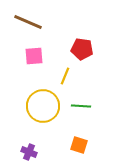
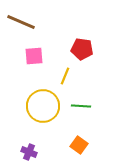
brown line: moved 7 px left
orange square: rotated 18 degrees clockwise
